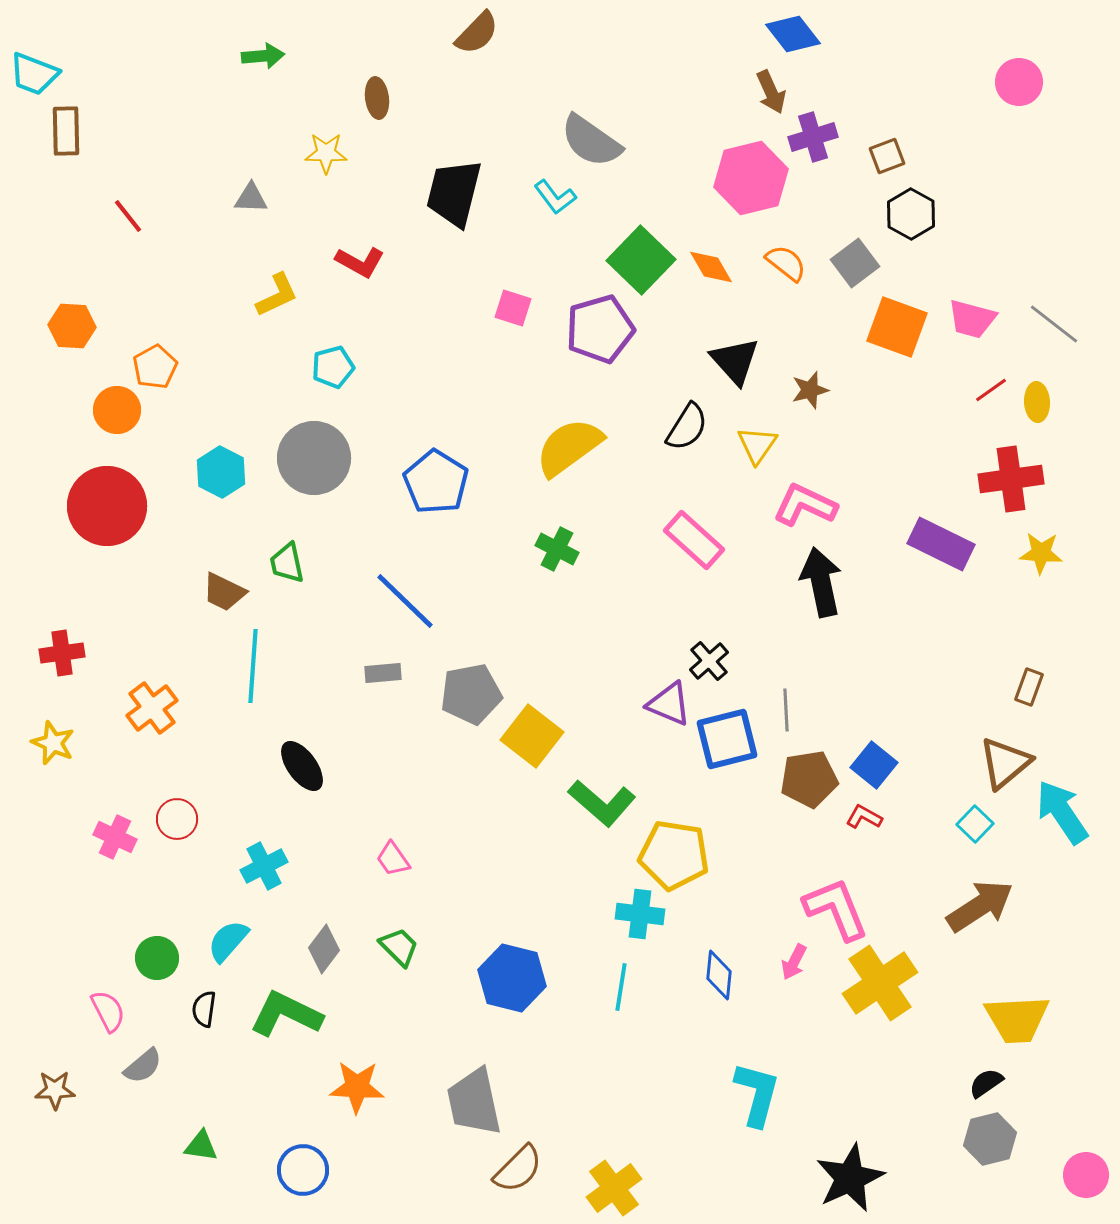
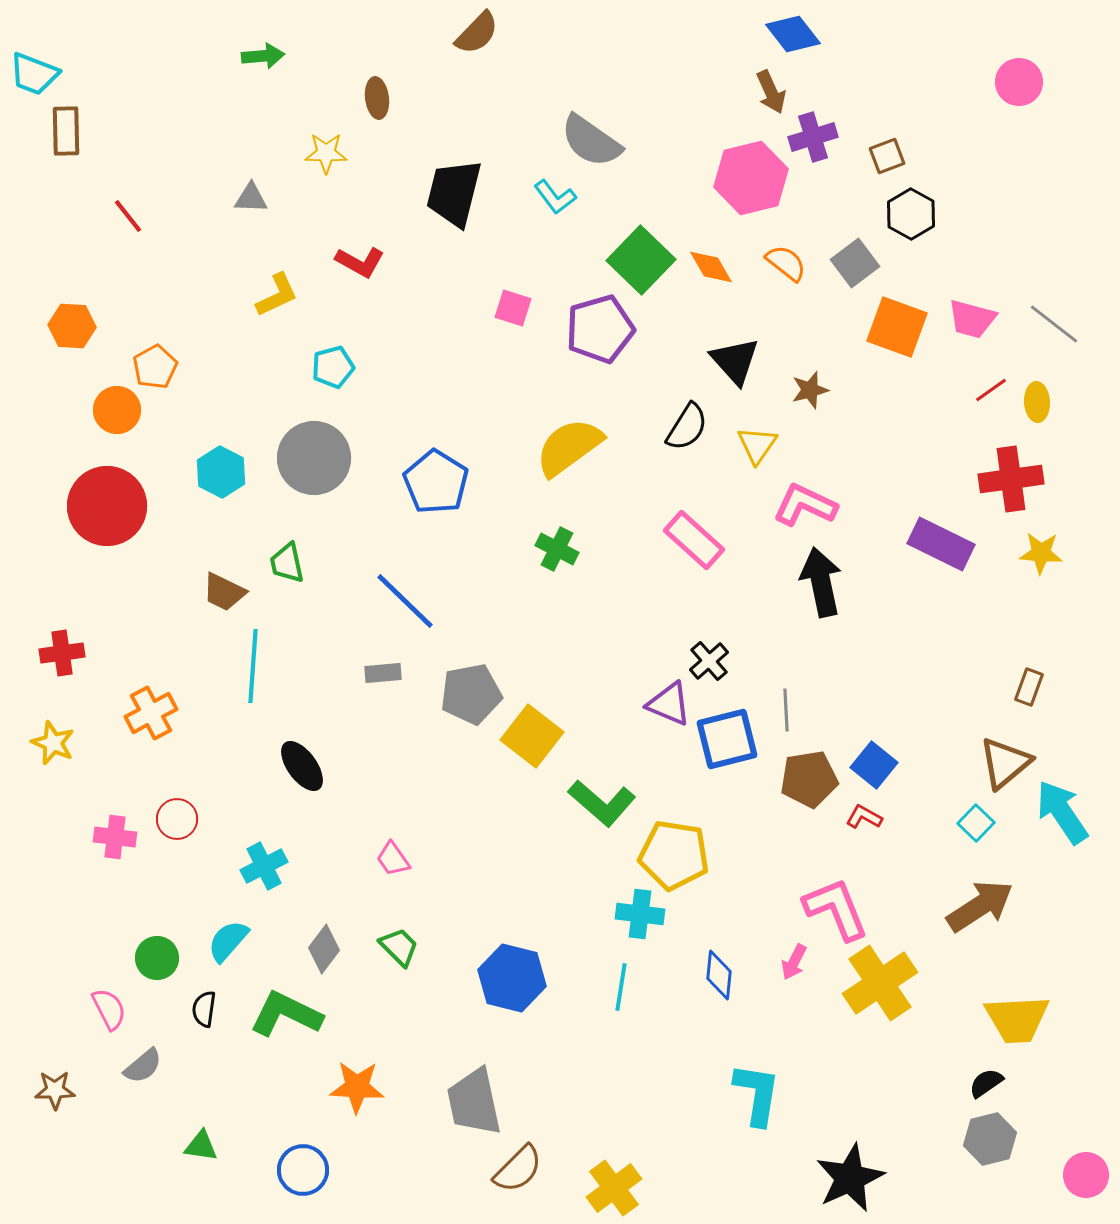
orange cross at (152, 708): moved 1 px left, 5 px down; rotated 9 degrees clockwise
cyan square at (975, 824): moved 1 px right, 1 px up
pink cross at (115, 837): rotated 18 degrees counterclockwise
pink semicircle at (108, 1011): moved 1 px right, 2 px up
cyan L-shape at (757, 1094): rotated 6 degrees counterclockwise
